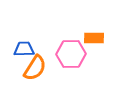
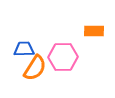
orange rectangle: moved 7 px up
pink hexagon: moved 8 px left, 3 px down
